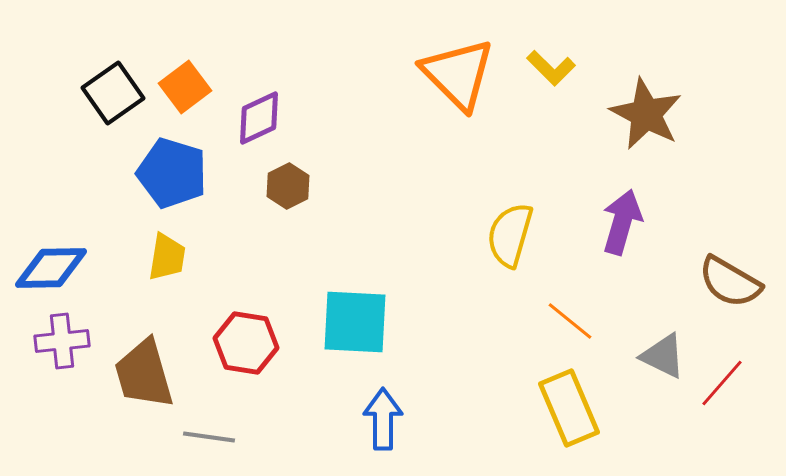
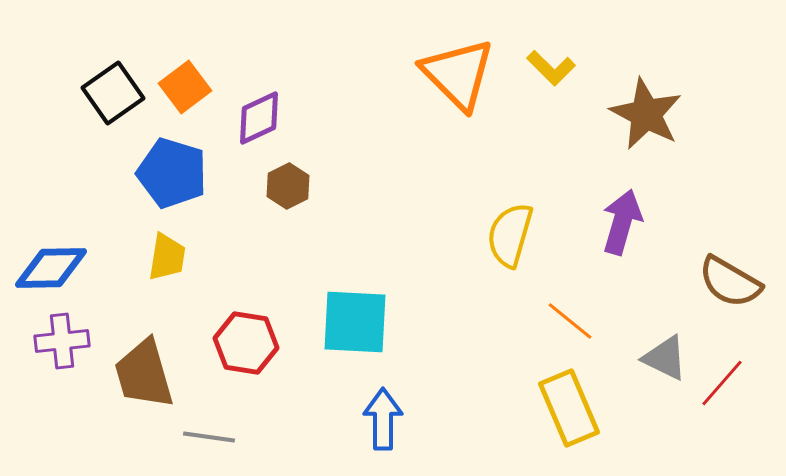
gray triangle: moved 2 px right, 2 px down
